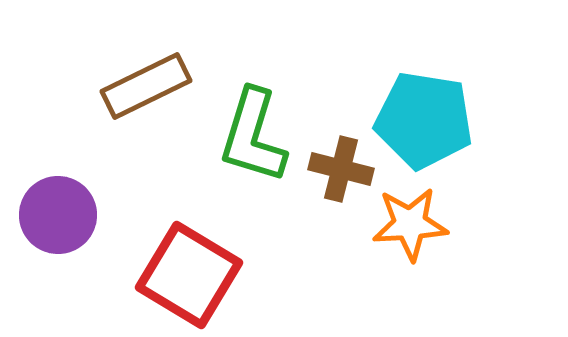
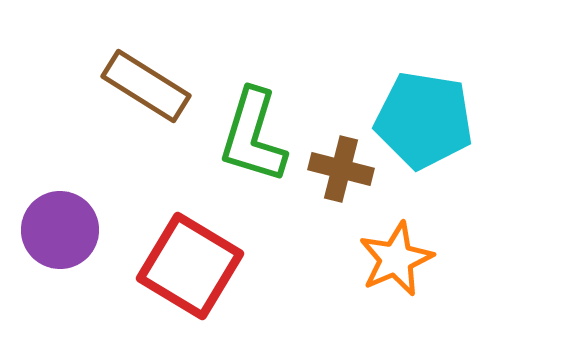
brown rectangle: rotated 58 degrees clockwise
purple circle: moved 2 px right, 15 px down
orange star: moved 14 px left, 35 px down; rotated 20 degrees counterclockwise
red square: moved 1 px right, 9 px up
